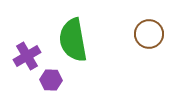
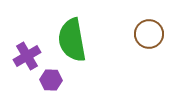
green semicircle: moved 1 px left
